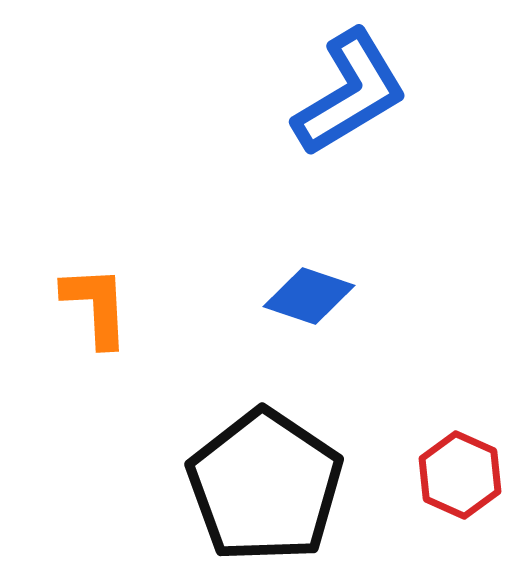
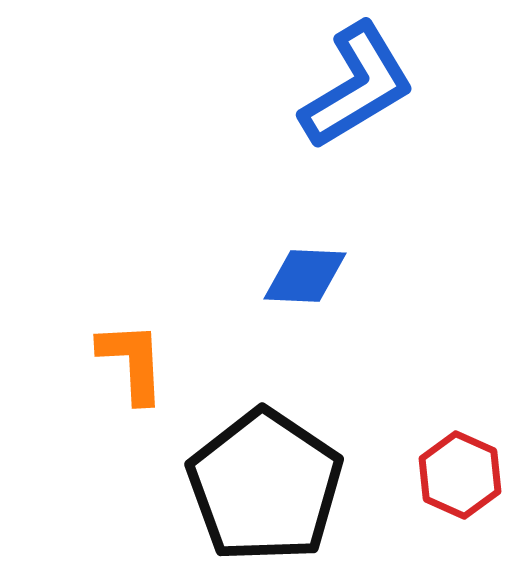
blue L-shape: moved 7 px right, 7 px up
blue diamond: moved 4 px left, 20 px up; rotated 16 degrees counterclockwise
orange L-shape: moved 36 px right, 56 px down
